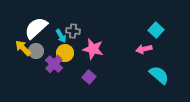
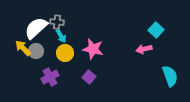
gray cross: moved 16 px left, 9 px up
purple cross: moved 4 px left, 13 px down; rotated 18 degrees clockwise
cyan semicircle: moved 11 px right, 1 px down; rotated 30 degrees clockwise
